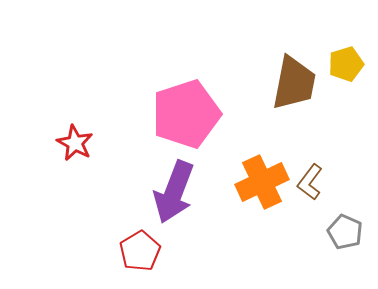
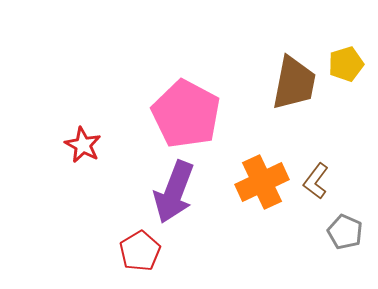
pink pentagon: rotated 26 degrees counterclockwise
red star: moved 8 px right, 2 px down
brown L-shape: moved 6 px right, 1 px up
